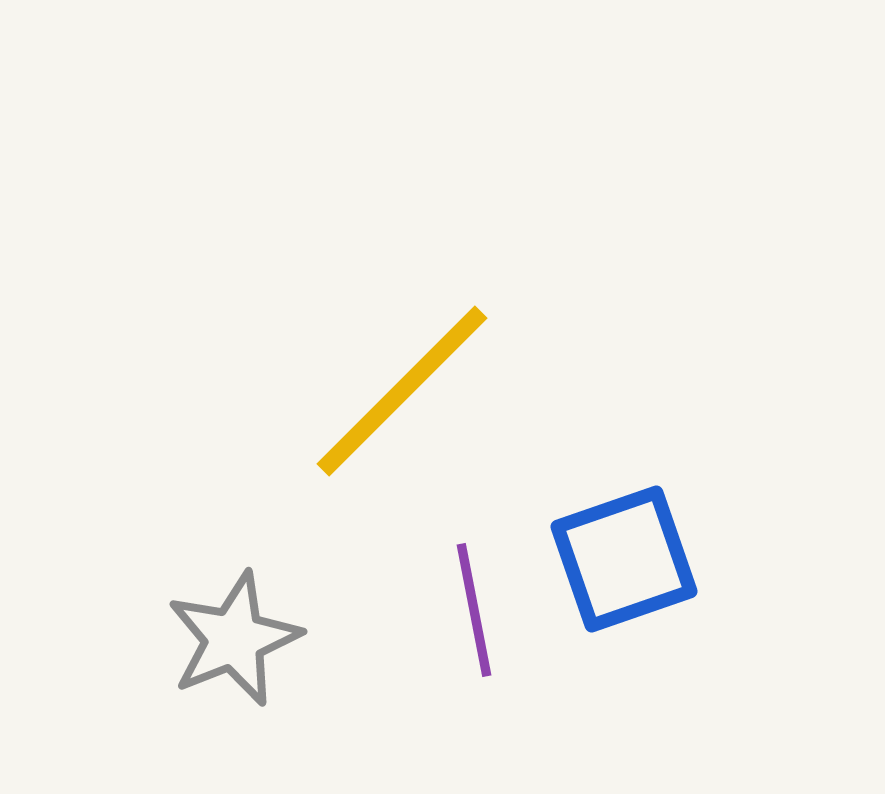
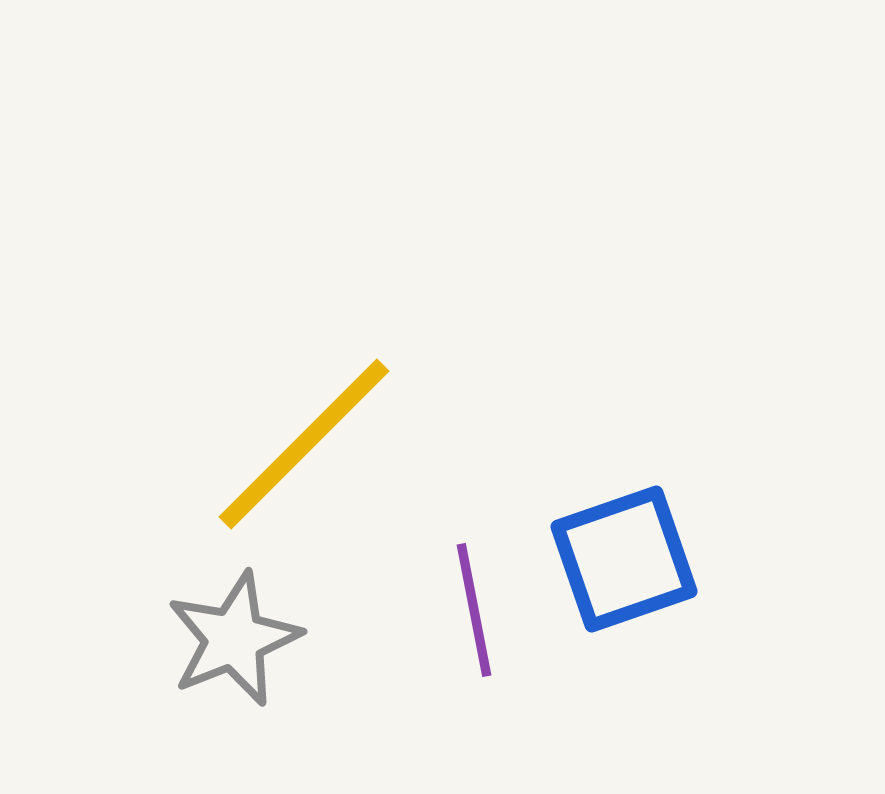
yellow line: moved 98 px left, 53 px down
